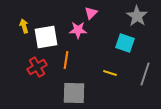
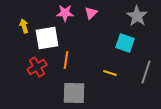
pink star: moved 13 px left, 17 px up
white square: moved 1 px right, 1 px down
gray line: moved 1 px right, 2 px up
